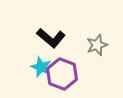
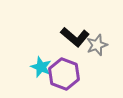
black L-shape: moved 24 px right, 1 px up
purple hexagon: moved 2 px right
